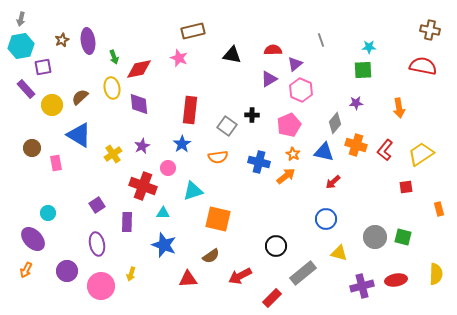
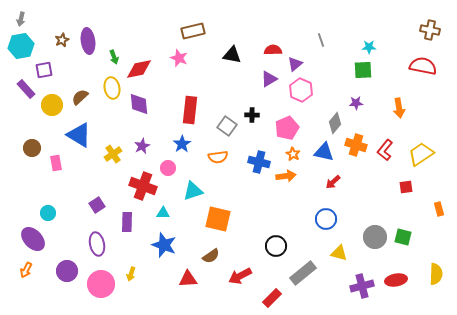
purple square at (43, 67): moved 1 px right, 3 px down
pink pentagon at (289, 125): moved 2 px left, 3 px down
orange arrow at (286, 176): rotated 30 degrees clockwise
pink circle at (101, 286): moved 2 px up
